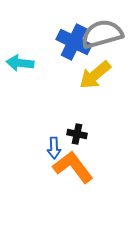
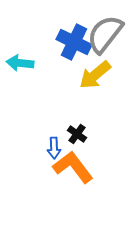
gray semicircle: moved 3 px right; rotated 36 degrees counterclockwise
black cross: rotated 24 degrees clockwise
